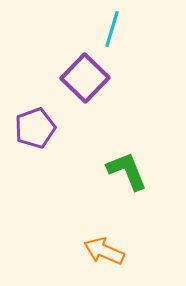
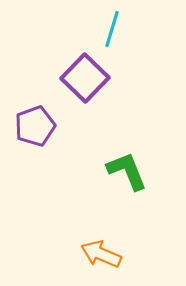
purple pentagon: moved 2 px up
orange arrow: moved 3 px left, 3 px down
